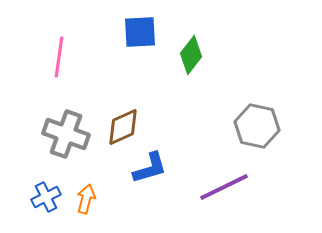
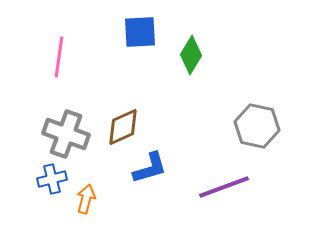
green diamond: rotated 6 degrees counterclockwise
purple line: rotated 6 degrees clockwise
blue cross: moved 6 px right, 18 px up; rotated 12 degrees clockwise
